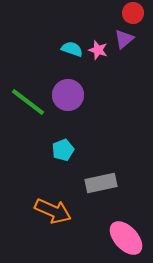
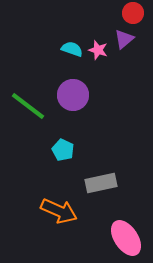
purple circle: moved 5 px right
green line: moved 4 px down
cyan pentagon: rotated 25 degrees counterclockwise
orange arrow: moved 6 px right
pink ellipse: rotated 9 degrees clockwise
